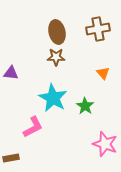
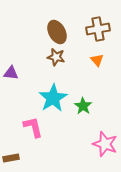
brown ellipse: rotated 15 degrees counterclockwise
brown star: rotated 12 degrees clockwise
orange triangle: moved 6 px left, 13 px up
cyan star: rotated 12 degrees clockwise
green star: moved 2 px left
pink L-shape: rotated 75 degrees counterclockwise
